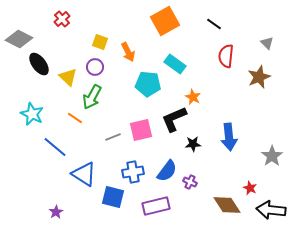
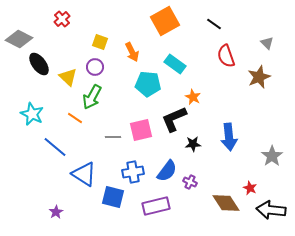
orange arrow: moved 4 px right
red semicircle: rotated 25 degrees counterclockwise
gray line: rotated 21 degrees clockwise
brown diamond: moved 1 px left, 2 px up
